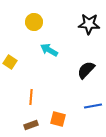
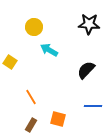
yellow circle: moved 5 px down
orange line: rotated 35 degrees counterclockwise
blue line: rotated 12 degrees clockwise
brown rectangle: rotated 40 degrees counterclockwise
